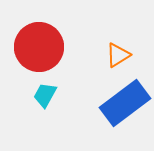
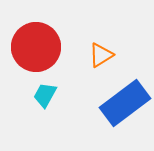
red circle: moved 3 px left
orange triangle: moved 17 px left
